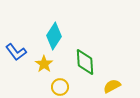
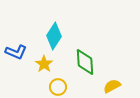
blue L-shape: rotated 30 degrees counterclockwise
yellow circle: moved 2 px left
